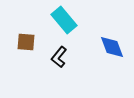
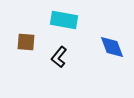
cyan rectangle: rotated 40 degrees counterclockwise
